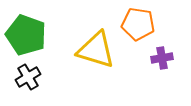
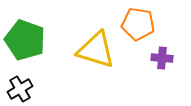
green pentagon: moved 1 px left, 5 px down
purple cross: rotated 15 degrees clockwise
black cross: moved 8 px left, 12 px down
